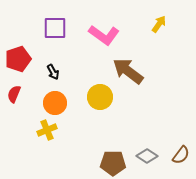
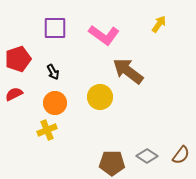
red semicircle: rotated 42 degrees clockwise
brown pentagon: moved 1 px left
